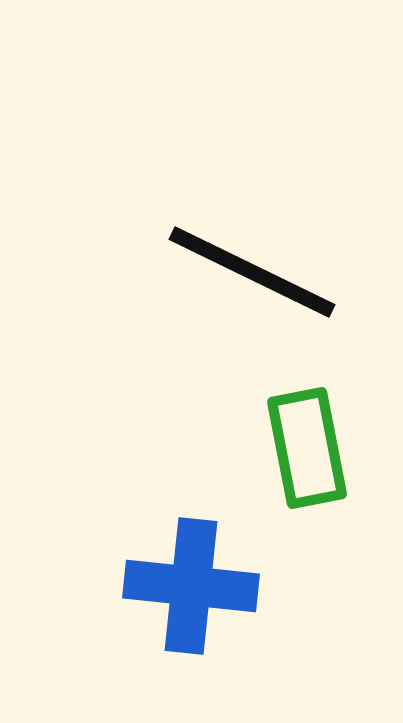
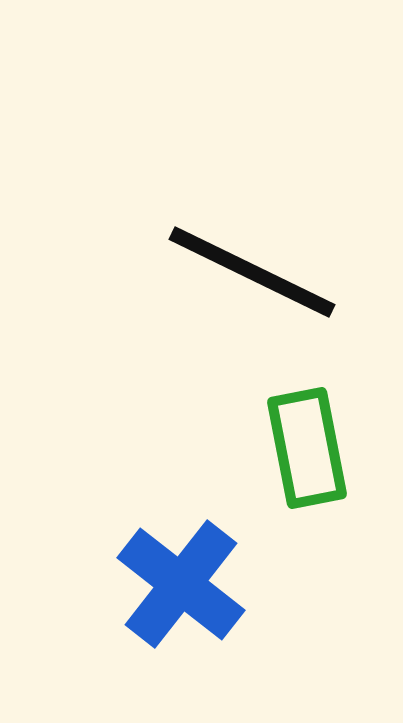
blue cross: moved 10 px left, 2 px up; rotated 32 degrees clockwise
